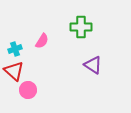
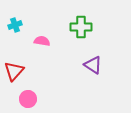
pink semicircle: rotated 112 degrees counterclockwise
cyan cross: moved 24 px up
red triangle: rotated 30 degrees clockwise
pink circle: moved 9 px down
